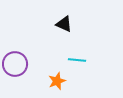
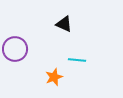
purple circle: moved 15 px up
orange star: moved 3 px left, 4 px up
